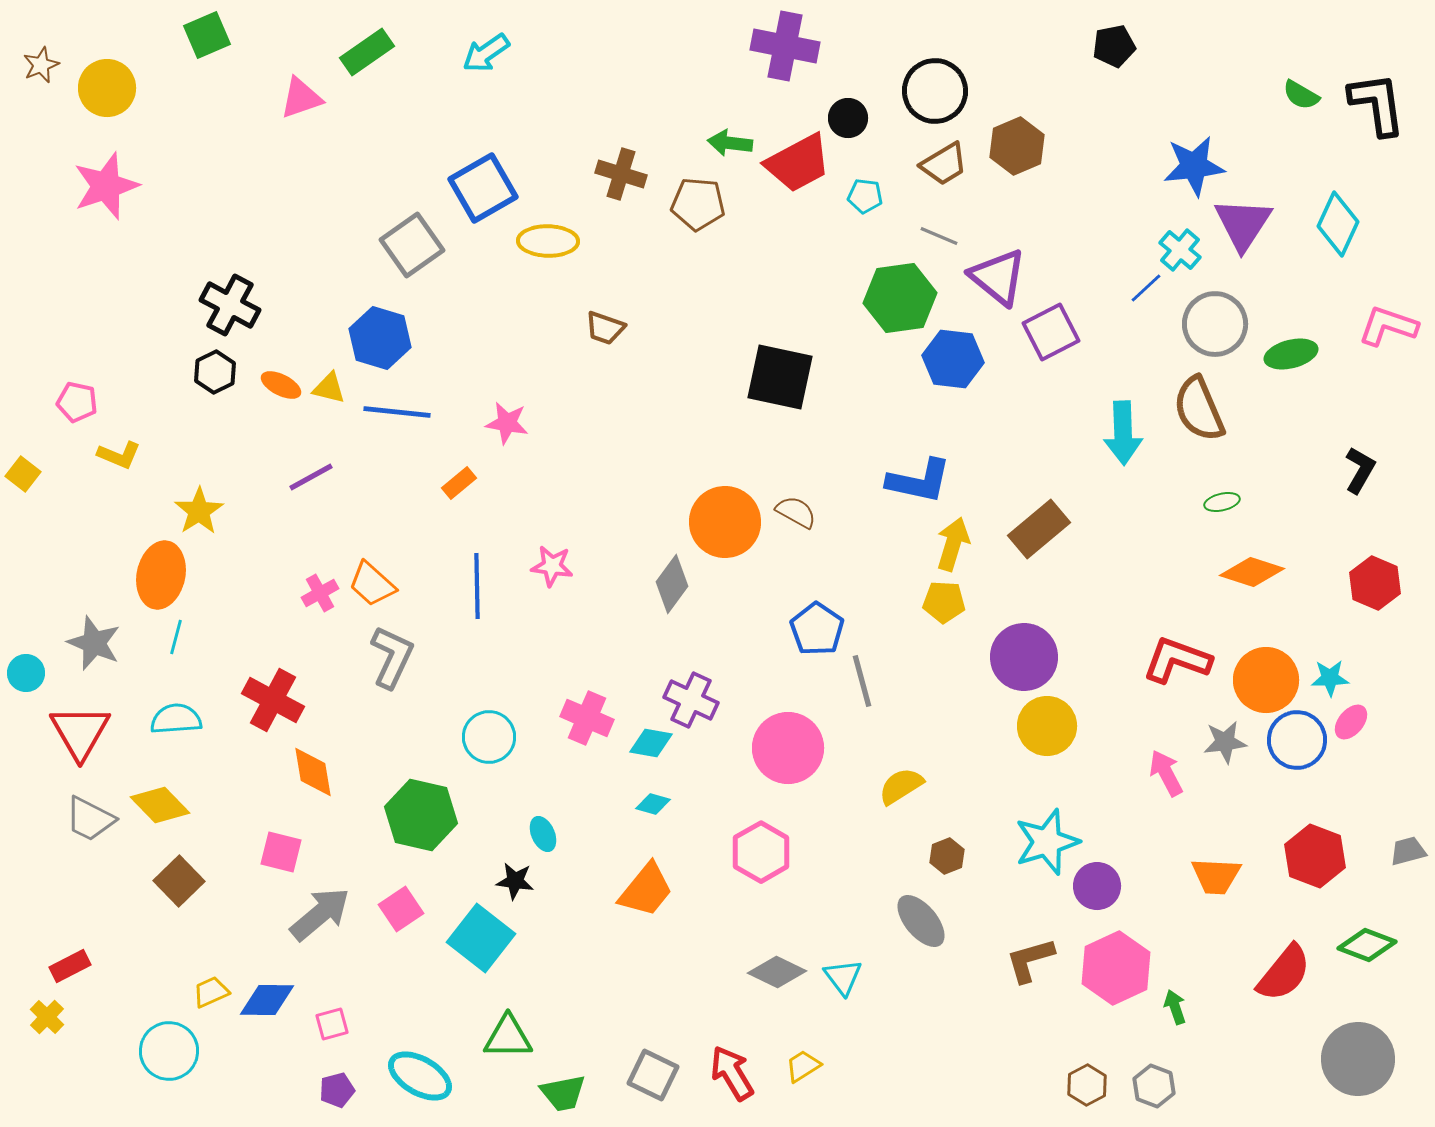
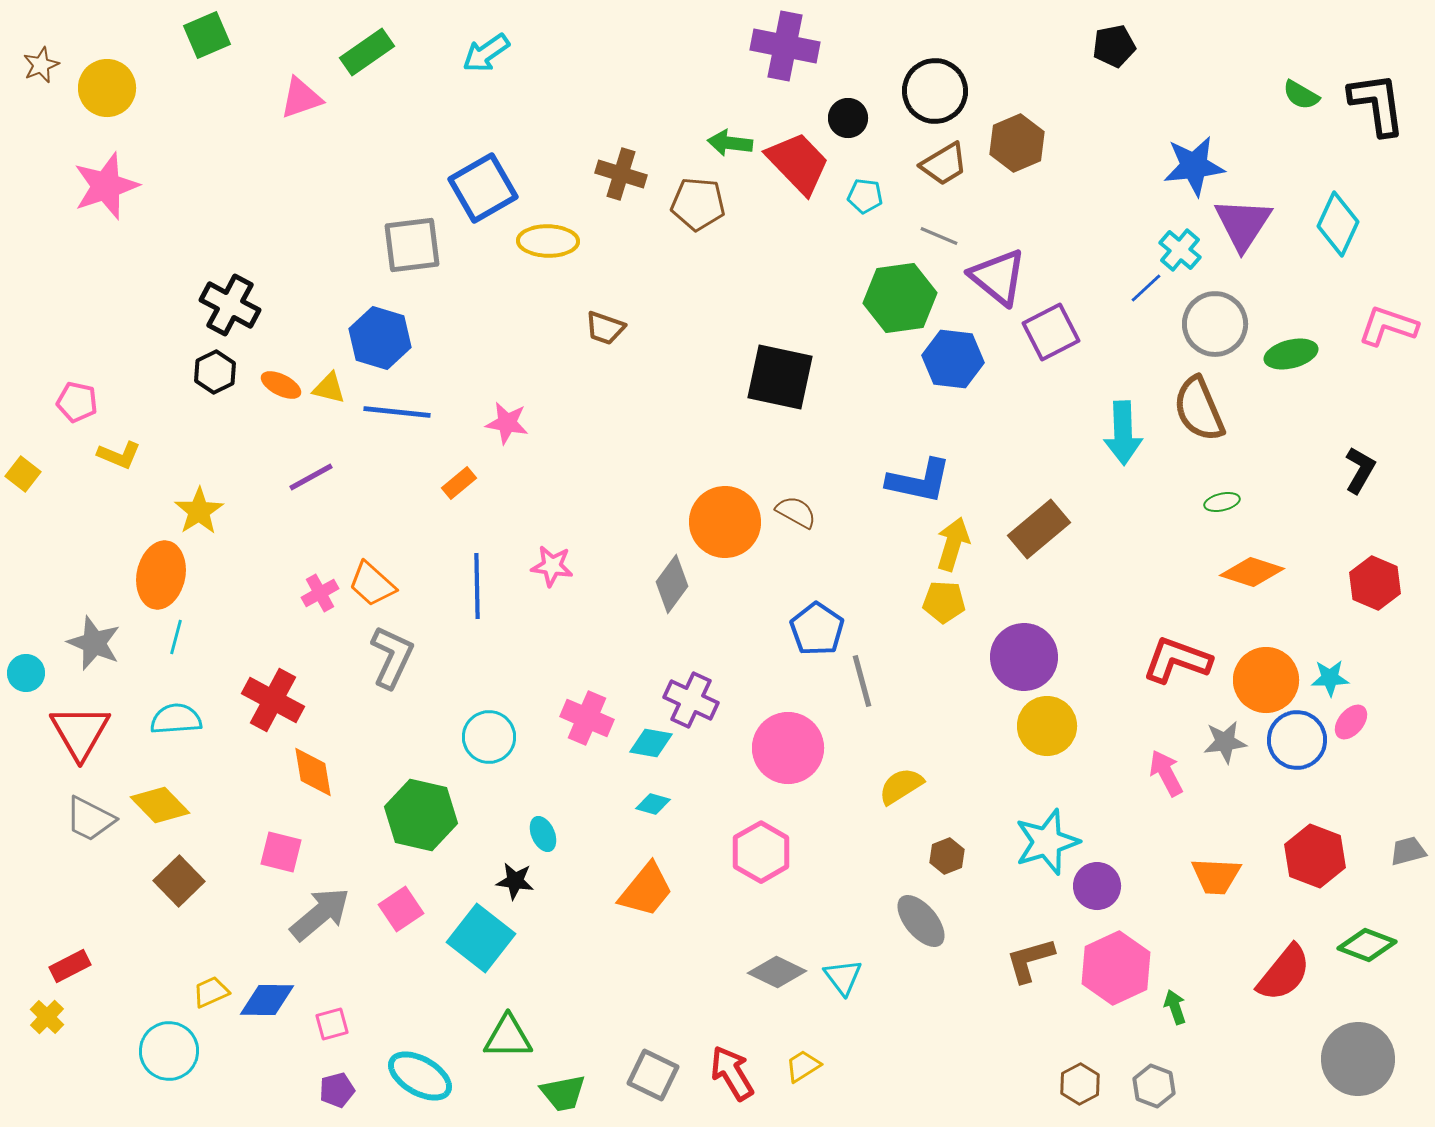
brown hexagon at (1017, 146): moved 3 px up
red trapezoid at (798, 163): rotated 106 degrees counterclockwise
gray square at (412, 245): rotated 28 degrees clockwise
brown hexagon at (1087, 1085): moved 7 px left, 1 px up
